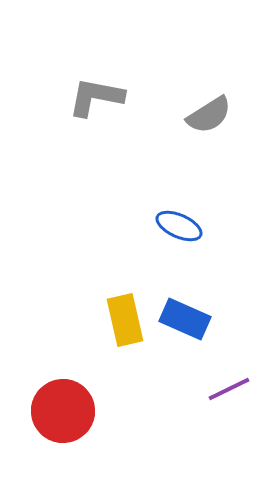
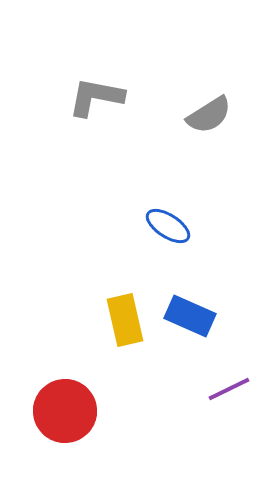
blue ellipse: moved 11 px left; rotated 9 degrees clockwise
blue rectangle: moved 5 px right, 3 px up
red circle: moved 2 px right
